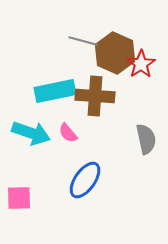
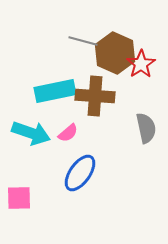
pink semicircle: rotated 90 degrees counterclockwise
gray semicircle: moved 11 px up
blue ellipse: moved 5 px left, 7 px up
